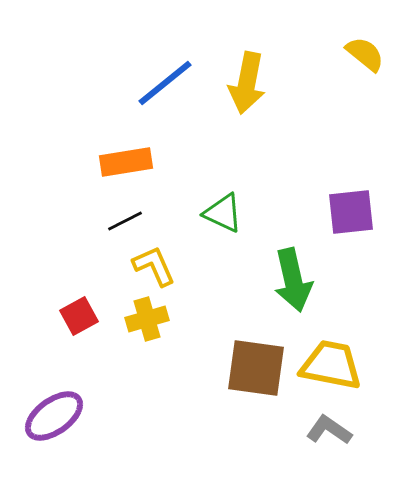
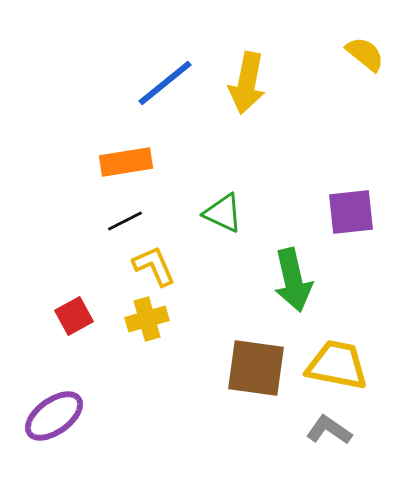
red square: moved 5 px left
yellow trapezoid: moved 6 px right
